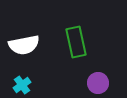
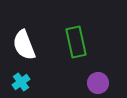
white semicircle: rotated 80 degrees clockwise
cyan cross: moved 1 px left, 3 px up
